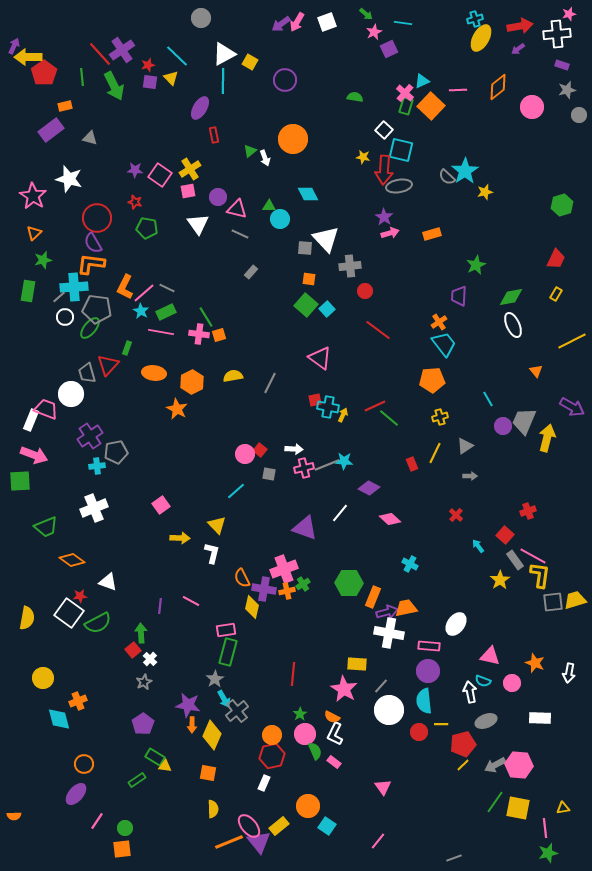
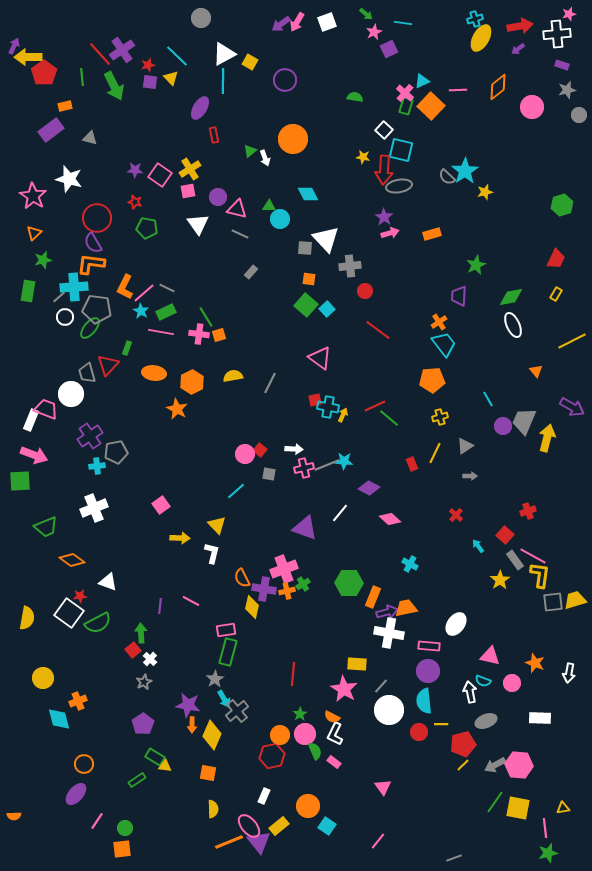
orange circle at (272, 735): moved 8 px right
white rectangle at (264, 783): moved 13 px down
